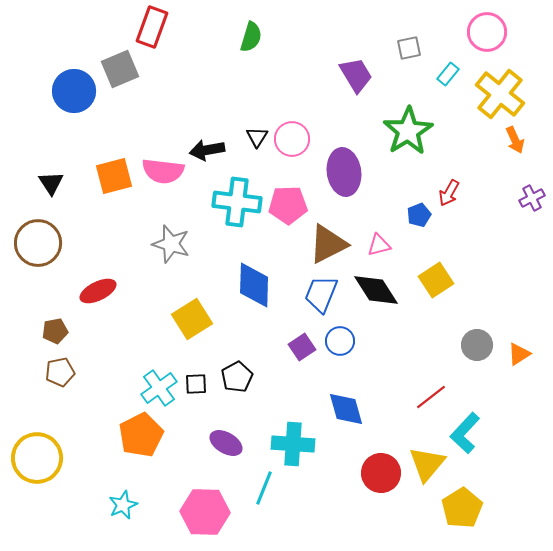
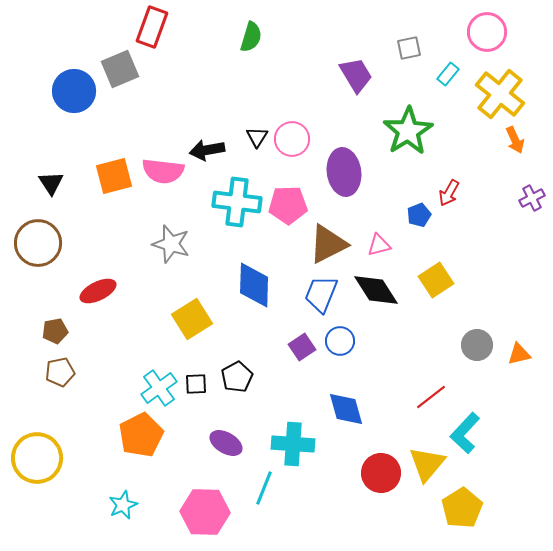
orange triangle at (519, 354): rotated 20 degrees clockwise
